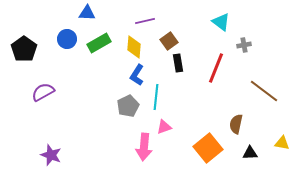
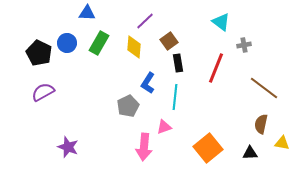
purple line: rotated 30 degrees counterclockwise
blue circle: moved 4 px down
green rectangle: rotated 30 degrees counterclockwise
black pentagon: moved 15 px right, 4 px down; rotated 10 degrees counterclockwise
blue L-shape: moved 11 px right, 8 px down
brown line: moved 3 px up
cyan line: moved 19 px right
brown semicircle: moved 25 px right
purple star: moved 17 px right, 8 px up
